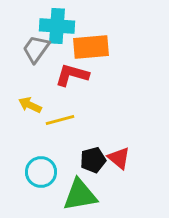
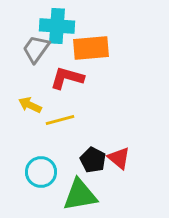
orange rectangle: moved 1 px down
red L-shape: moved 5 px left, 3 px down
black pentagon: rotated 30 degrees counterclockwise
